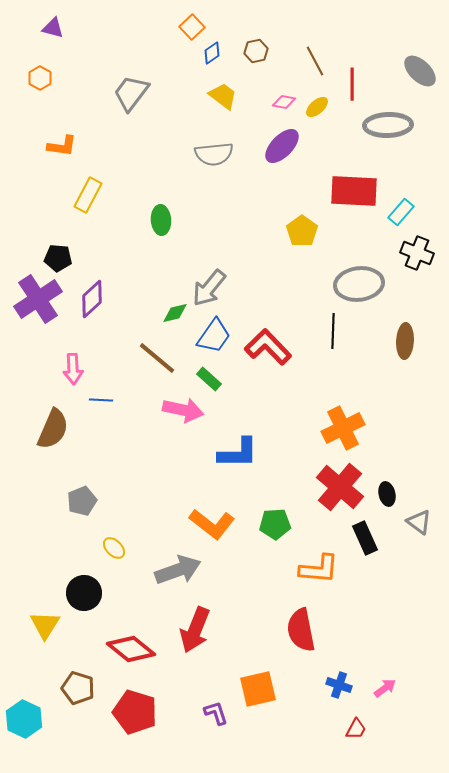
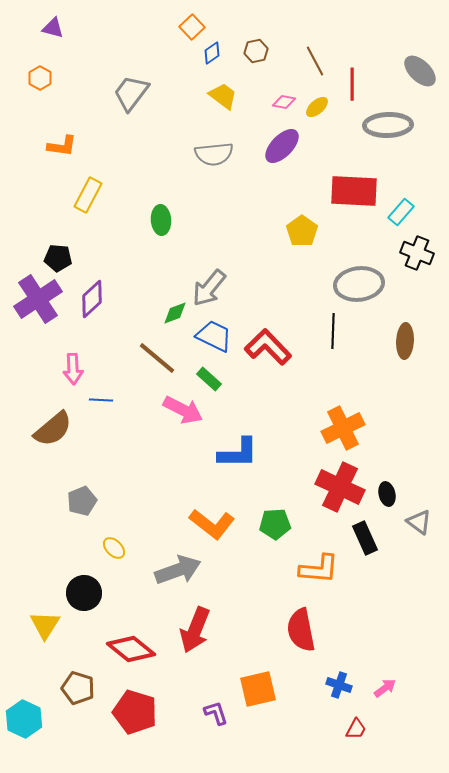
green diamond at (175, 313): rotated 8 degrees counterclockwise
blue trapezoid at (214, 336): rotated 99 degrees counterclockwise
pink arrow at (183, 410): rotated 15 degrees clockwise
brown semicircle at (53, 429): rotated 27 degrees clockwise
red cross at (340, 487): rotated 15 degrees counterclockwise
